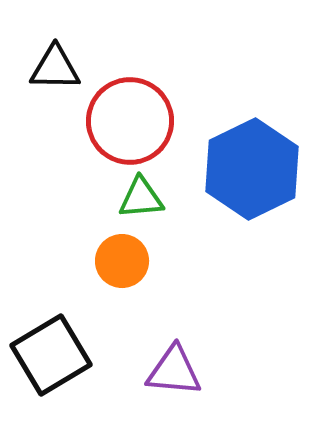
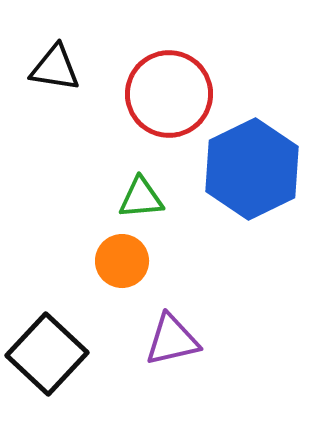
black triangle: rotated 8 degrees clockwise
red circle: moved 39 px right, 27 px up
black square: moved 4 px left, 1 px up; rotated 16 degrees counterclockwise
purple triangle: moved 2 px left, 31 px up; rotated 18 degrees counterclockwise
